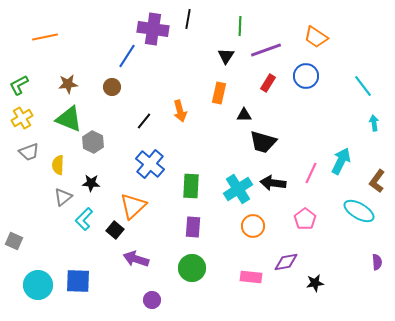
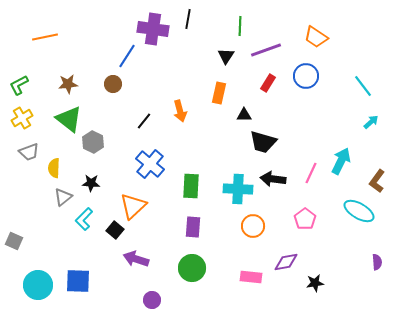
brown circle at (112, 87): moved 1 px right, 3 px up
green triangle at (69, 119): rotated 16 degrees clockwise
cyan arrow at (374, 123): moved 3 px left, 1 px up; rotated 56 degrees clockwise
yellow semicircle at (58, 165): moved 4 px left, 3 px down
black arrow at (273, 183): moved 4 px up
cyan cross at (238, 189): rotated 36 degrees clockwise
